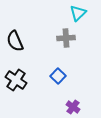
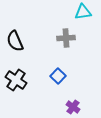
cyan triangle: moved 5 px right, 1 px up; rotated 36 degrees clockwise
